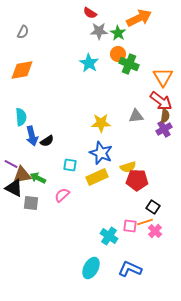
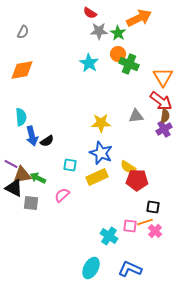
yellow semicircle: rotated 49 degrees clockwise
black square: rotated 24 degrees counterclockwise
